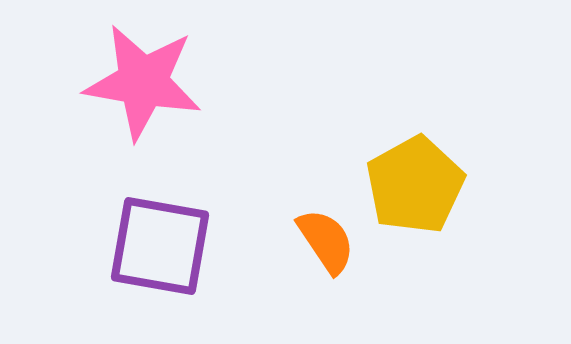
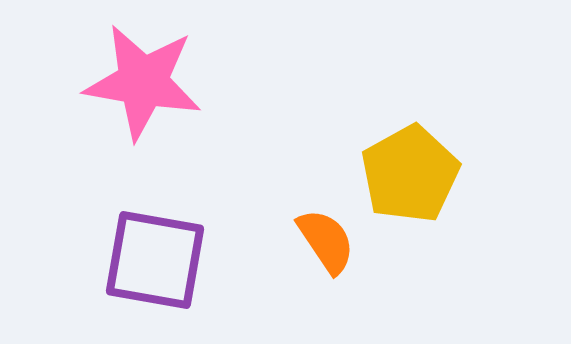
yellow pentagon: moved 5 px left, 11 px up
purple square: moved 5 px left, 14 px down
